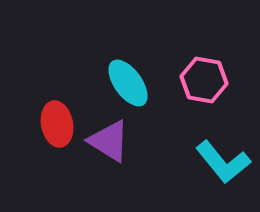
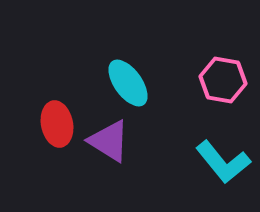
pink hexagon: moved 19 px right
